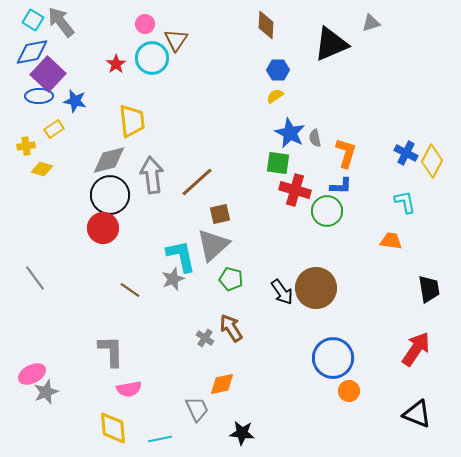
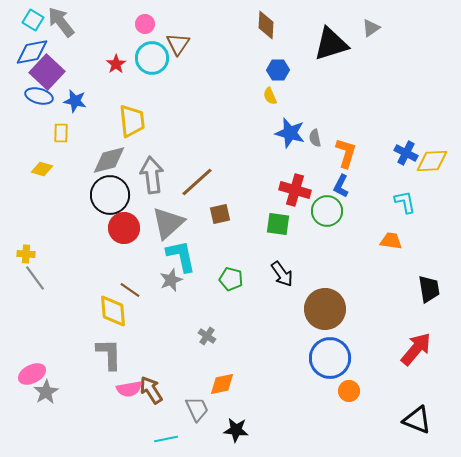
gray triangle at (371, 23): moved 5 px down; rotated 18 degrees counterclockwise
brown triangle at (176, 40): moved 2 px right, 4 px down
black triangle at (331, 44): rotated 6 degrees clockwise
purple square at (48, 74): moved 1 px left, 2 px up
blue ellipse at (39, 96): rotated 16 degrees clockwise
yellow semicircle at (275, 96): moved 5 px left; rotated 78 degrees counterclockwise
yellow rectangle at (54, 129): moved 7 px right, 4 px down; rotated 54 degrees counterclockwise
blue star at (290, 133): rotated 12 degrees counterclockwise
yellow cross at (26, 146): moved 108 px down; rotated 12 degrees clockwise
yellow diamond at (432, 161): rotated 60 degrees clockwise
green square at (278, 163): moved 61 px down
blue L-shape at (341, 186): rotated 115 degrees clockwise
red circle at (103, 228): moved 21 px right
gray triangle at (213, 245): moved 45 px left, 22 px up
gray star at (173, 279): moved 2 px left, 1 px down
brown circle at (316, 288): moved 9 px right, 21 px down
black arrow at (282, 292): moved 18 px up
brown arrow at (231, 328): moved 80 px left, 62 px down
gray cross at (205, 338): moved 2 px right, 2 px up
red arrow at (416, 349): rotated 6 degrees clockwise
gray L-shape at (111, 351): moved 2 px left, 3 px down
blue circle at (333, 358): moved 3 px left
gray star at (46, 392): rotated 10 degrees counterclockwise
black triangle at (417, 414): moved 6 px down
yellow diamond at (113, 428): moved 117 px up
black star at (242, 433): moved 6 px left, 3 px up
cyan line at (160, 439): moved 6 px right
